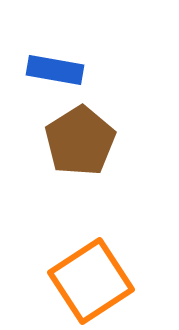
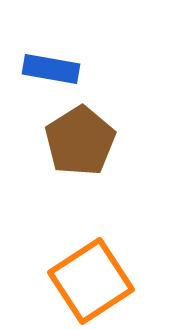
blue rectangle: moved 4 px left, 1 px up
